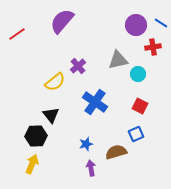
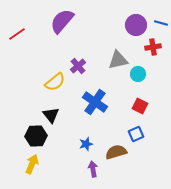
blue line: rotated 16 degrees counterclockwise
purple arrow: moved 2 px right, 1 px down
